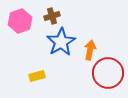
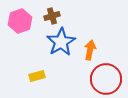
red circle: moved 2 px left, 6 px down
